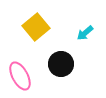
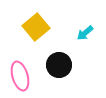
black circle: moved 2 px left, 1 px down
pink ellipse: rotated 12 degrees clockwise
